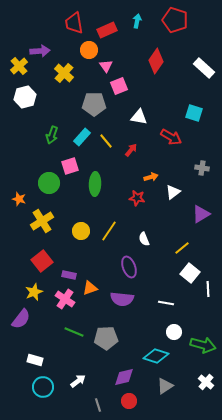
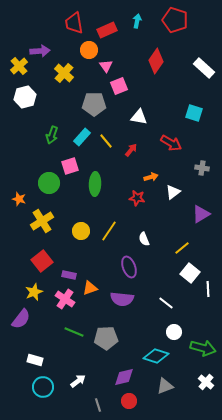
red arrow at (171, 137): moved 6 px down
white line at (166, 303): rotated 28 degrees clockwise
green arrow at (203, 345): moved 3 px down
gray triangle at (165, 386): rotated 12 degrees clockwise
